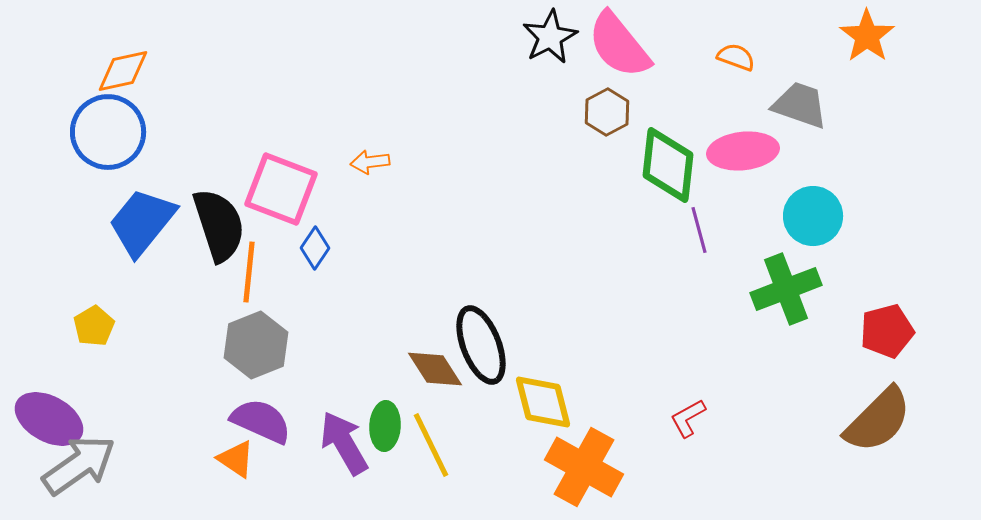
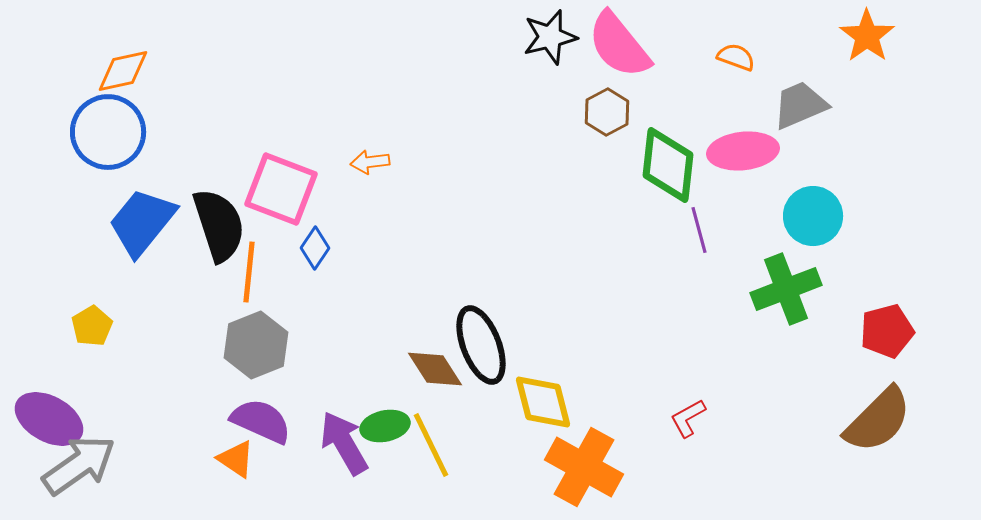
black star: rotated 14 degrees clockwise
gray trapezoid: rotated 42 degrees counterclockwise
yellow pentagon: moved 2 px left
green ellipse: rotated 75 degrees clockwise
